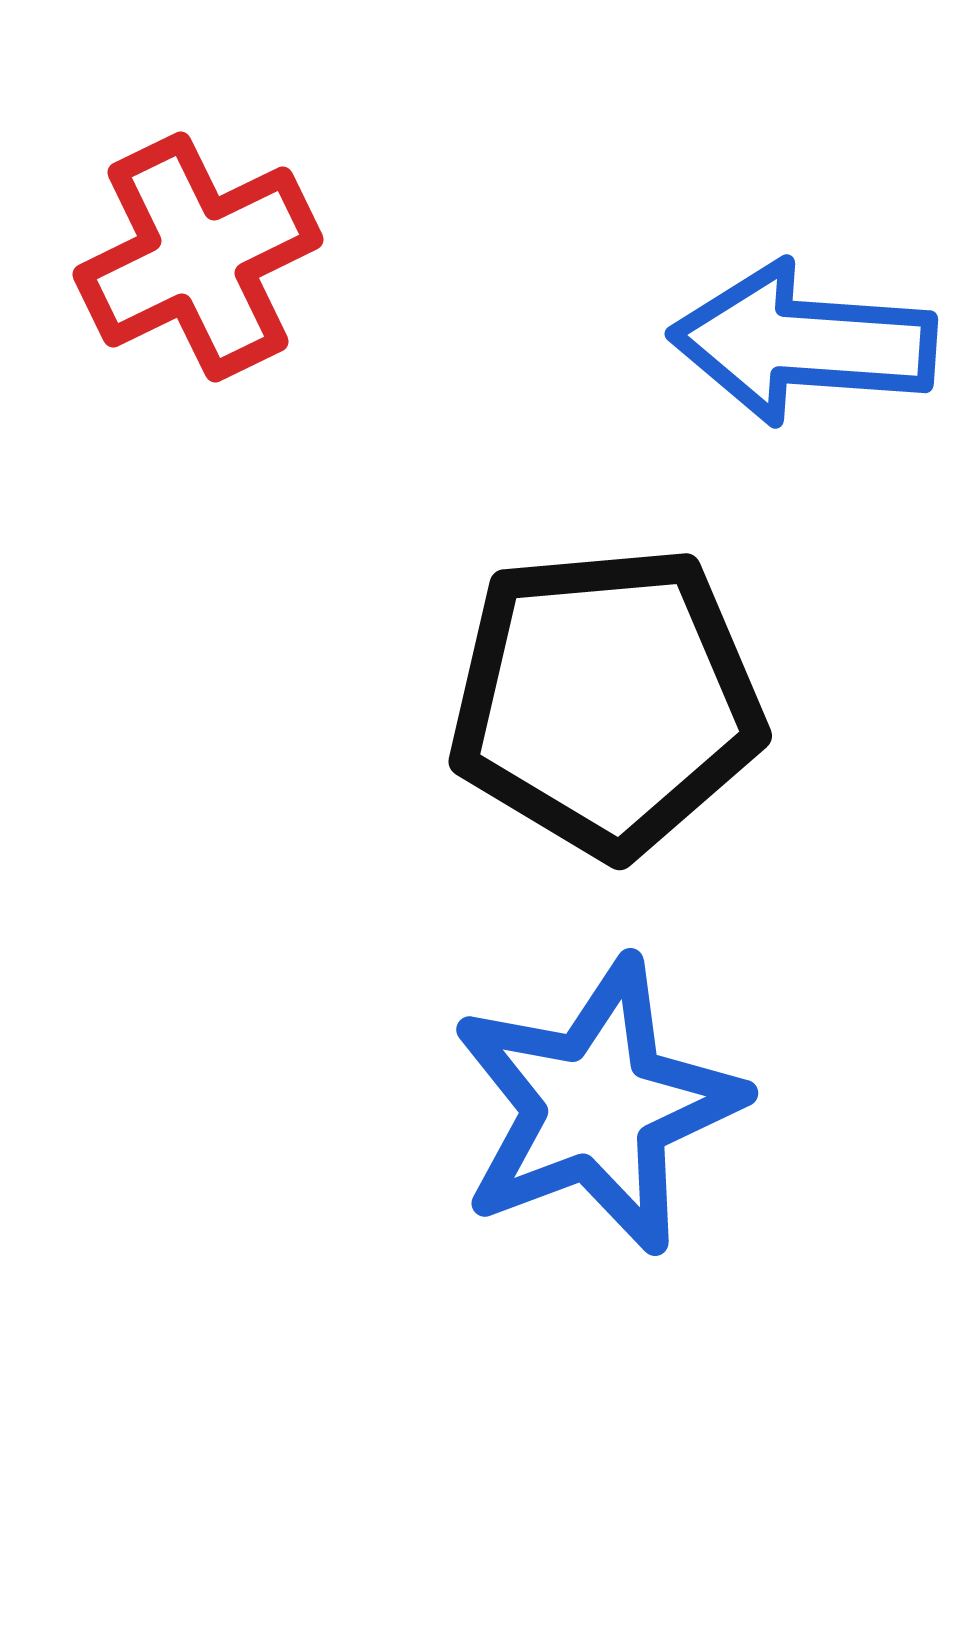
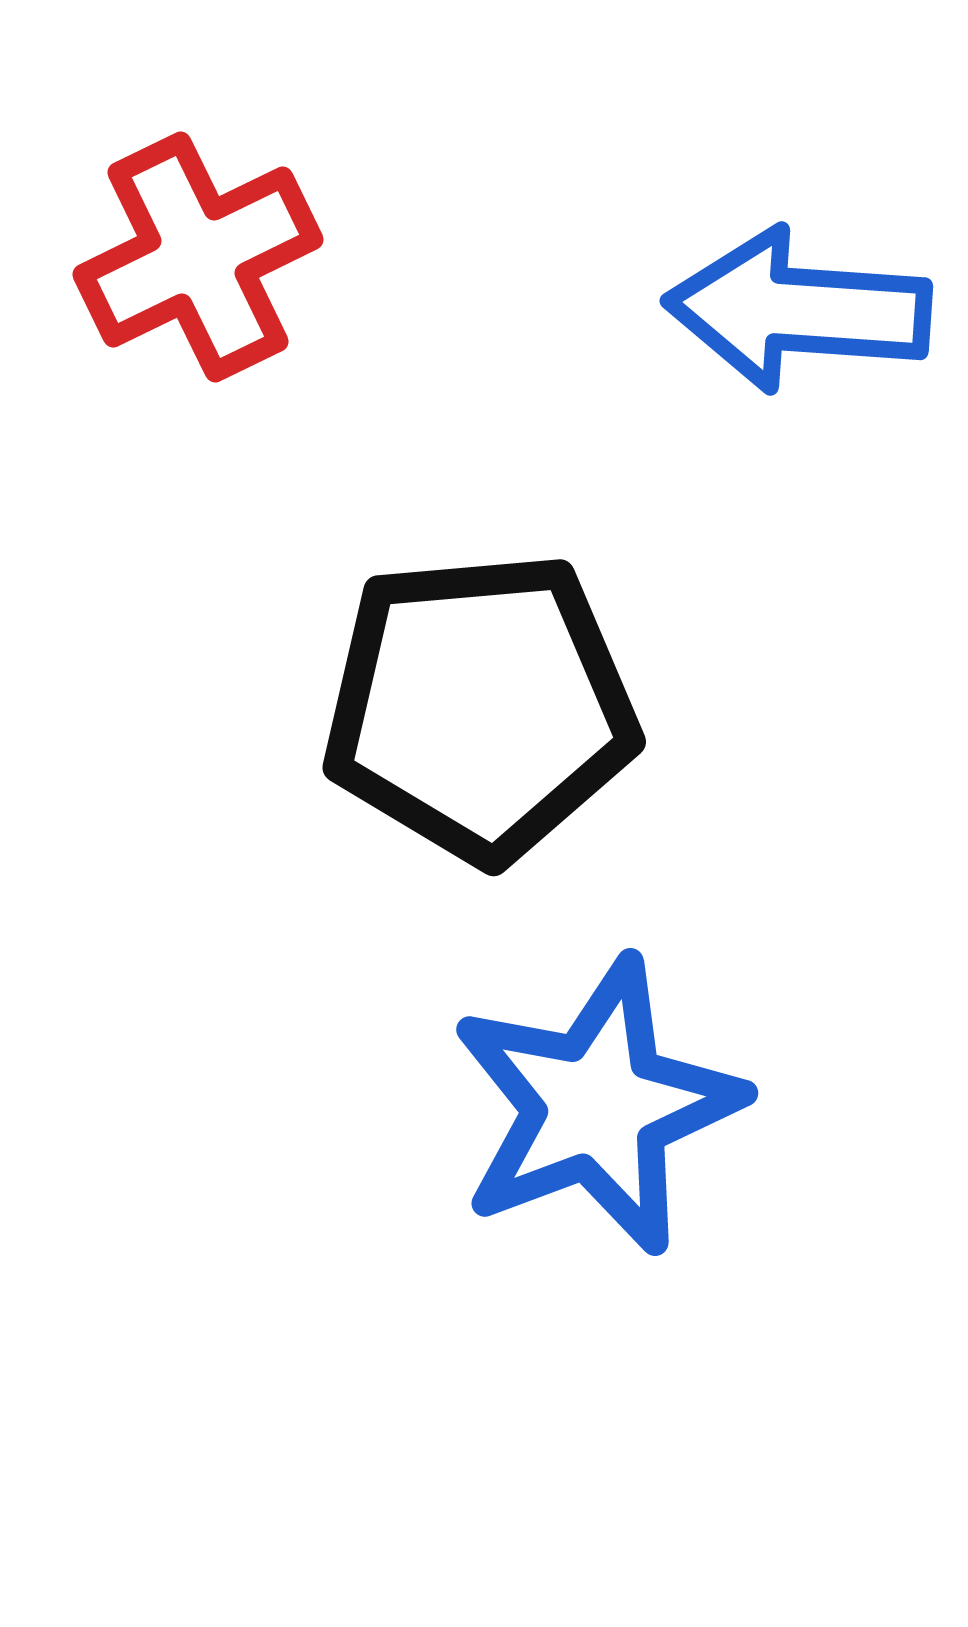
blue arrow: moved 5 px left, 33 px up
black pentagon: moved 126 px left, 6 px down
